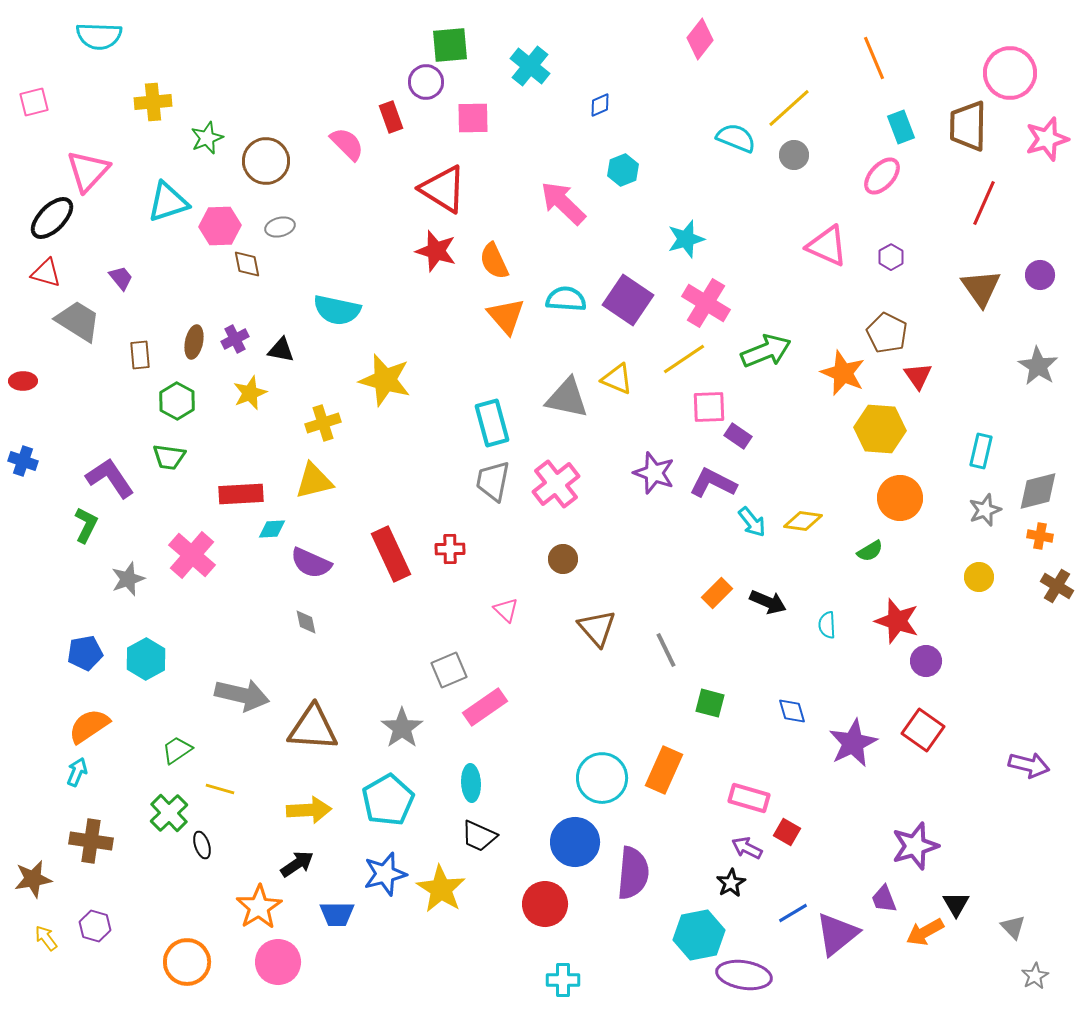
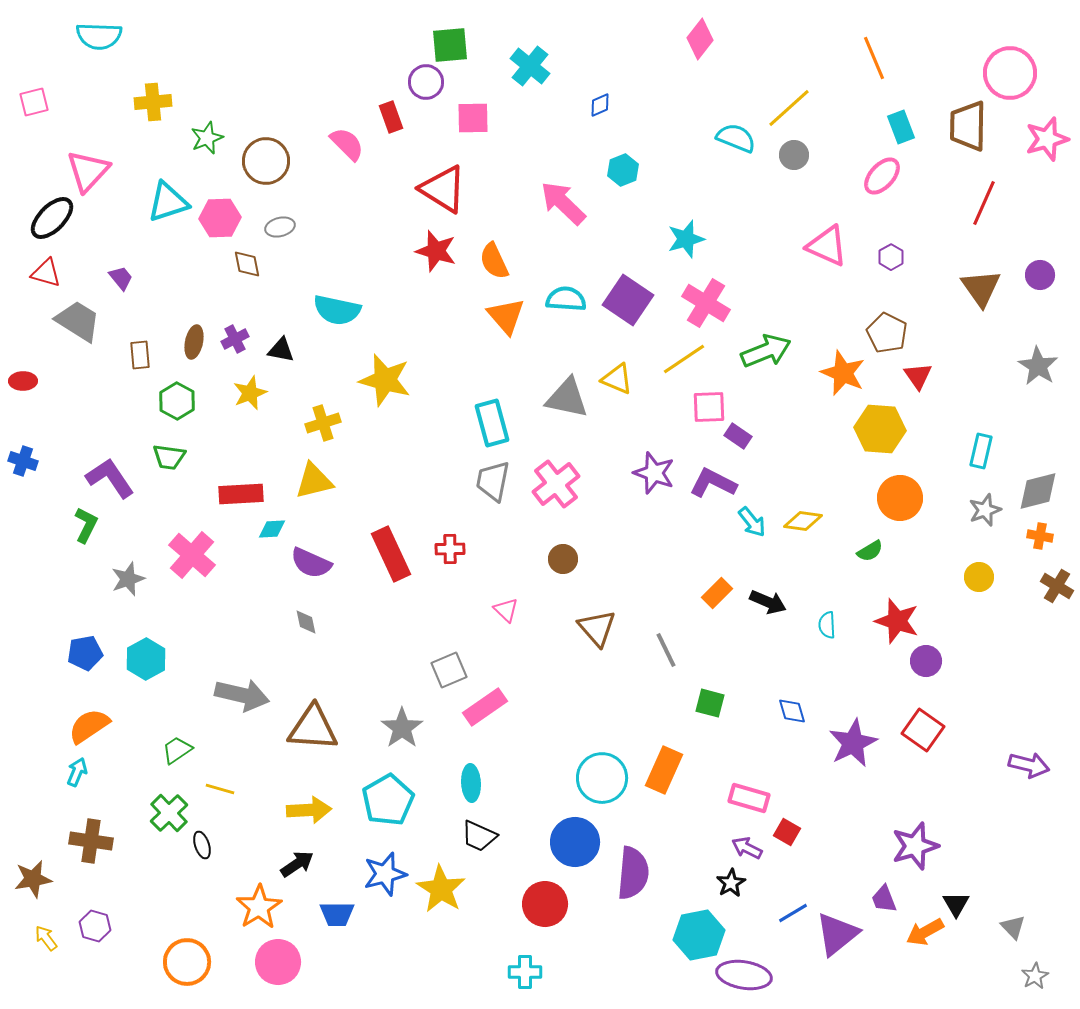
pink hexagon at (220, 226): moved 8 px up
cyan cross at (563, 980): moved 38 px left, 8 px up
